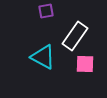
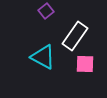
purple square: rotated 28 degrees counterclockwise
